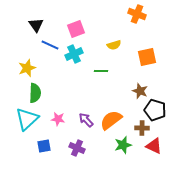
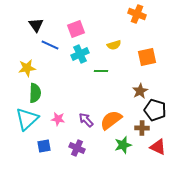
cyan cross: moved 6 px right
yellow star: rotated 12 degrees clockwise
brown star: rotated 21 degrees clockwise
red triangle: moved 4 px right, 1 px down
